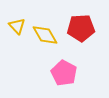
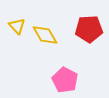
red pentagon: moved 8 px right, 1 px down
pink pentagon: moved 1 px right, 7 px down
